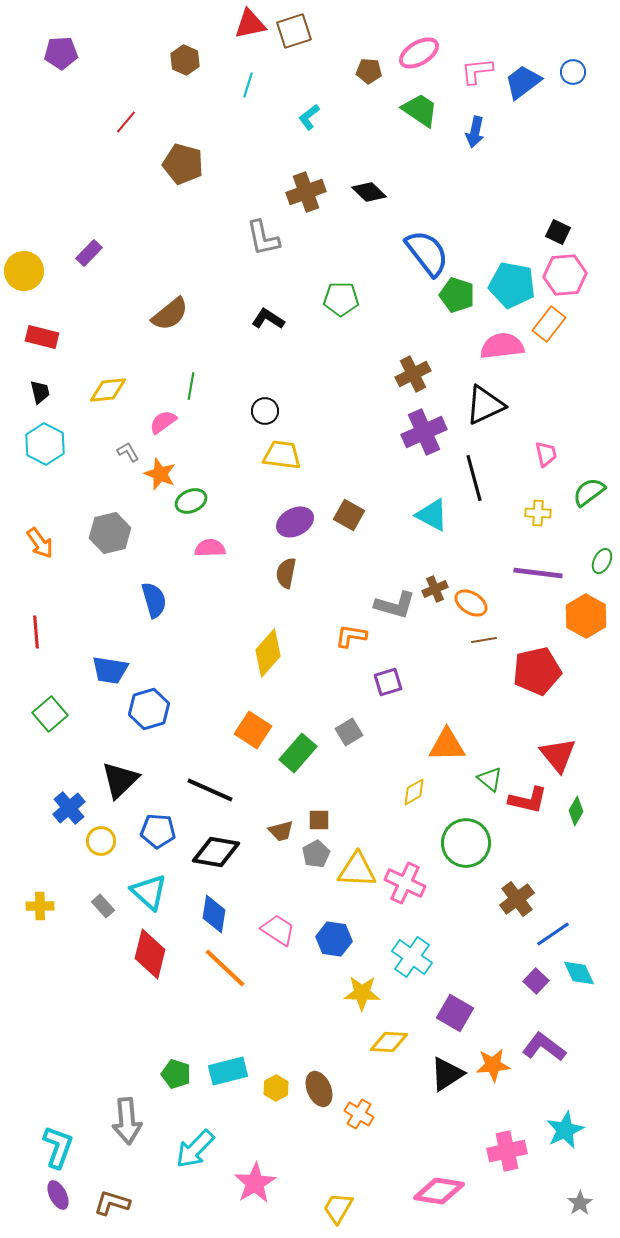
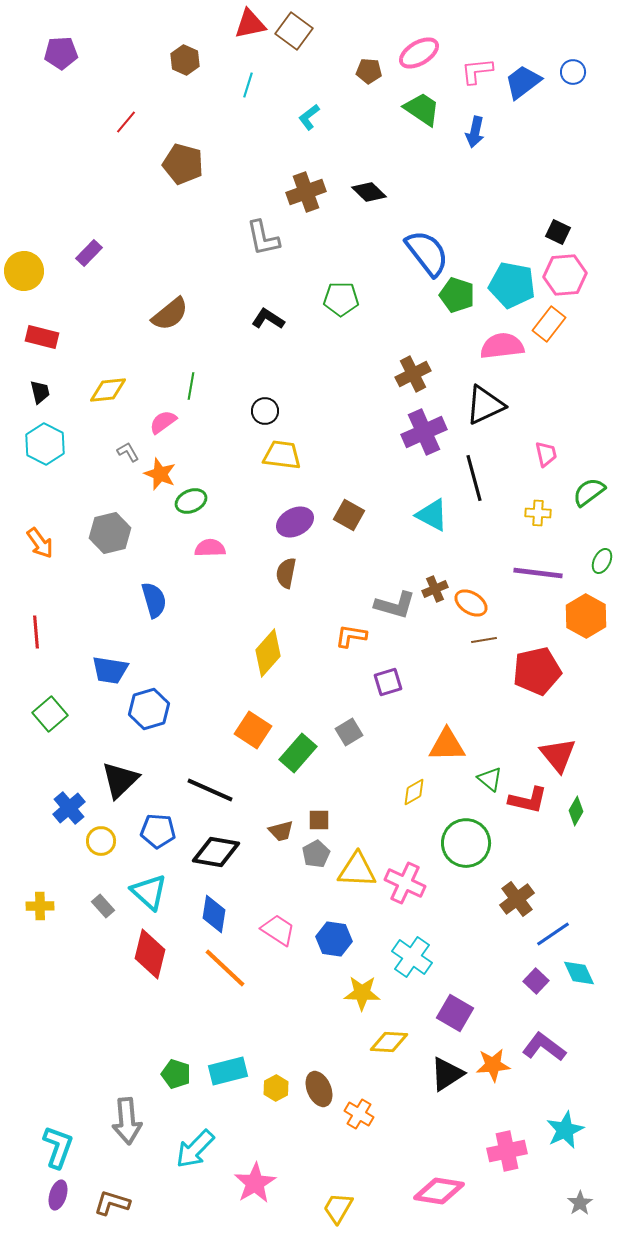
brown square at (294, 31): rotated 36 degrees counterclockwise
green trapezoid at (420, 110): moved 2 px right, 1 px up
purple ellipse at (58, 1195): rotated 44 degrees clockwise
